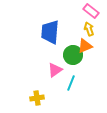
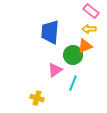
yellow arrow: rotated 72 degrees counterclockwise
cyan line: moved 2 px right
yellow cross: rotated 24 degrees clockwise
